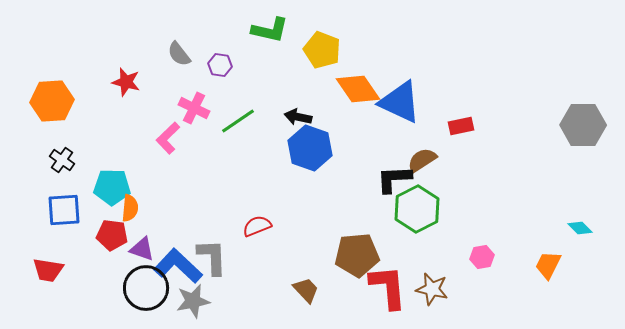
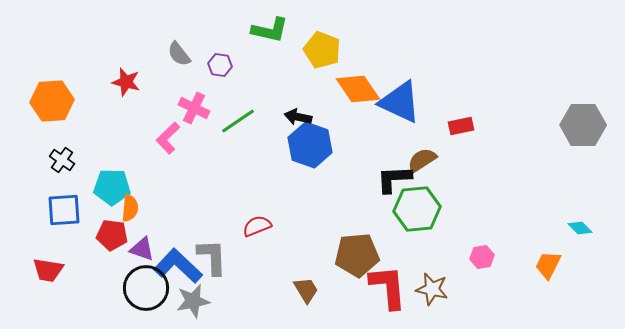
blue hexagon: moved 3 px up
green hexagon: rotated 21 degrees clockwise
brown trapezoid: rotated 12 degrees clockwise
